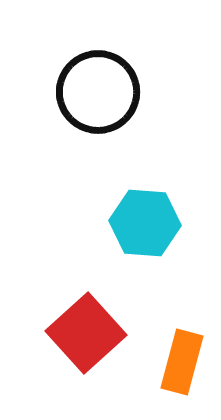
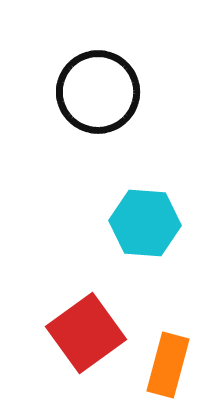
red square: rotated 6 degrees clockwise
orange rectangle: moved 14 px left, 3 px down
